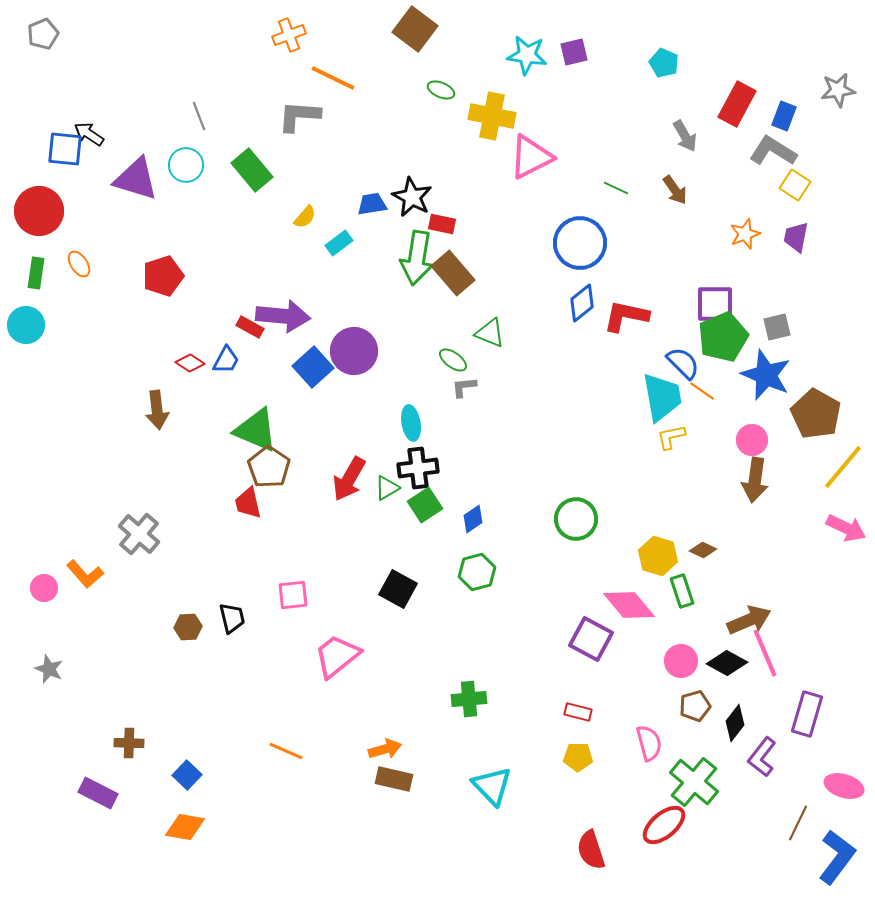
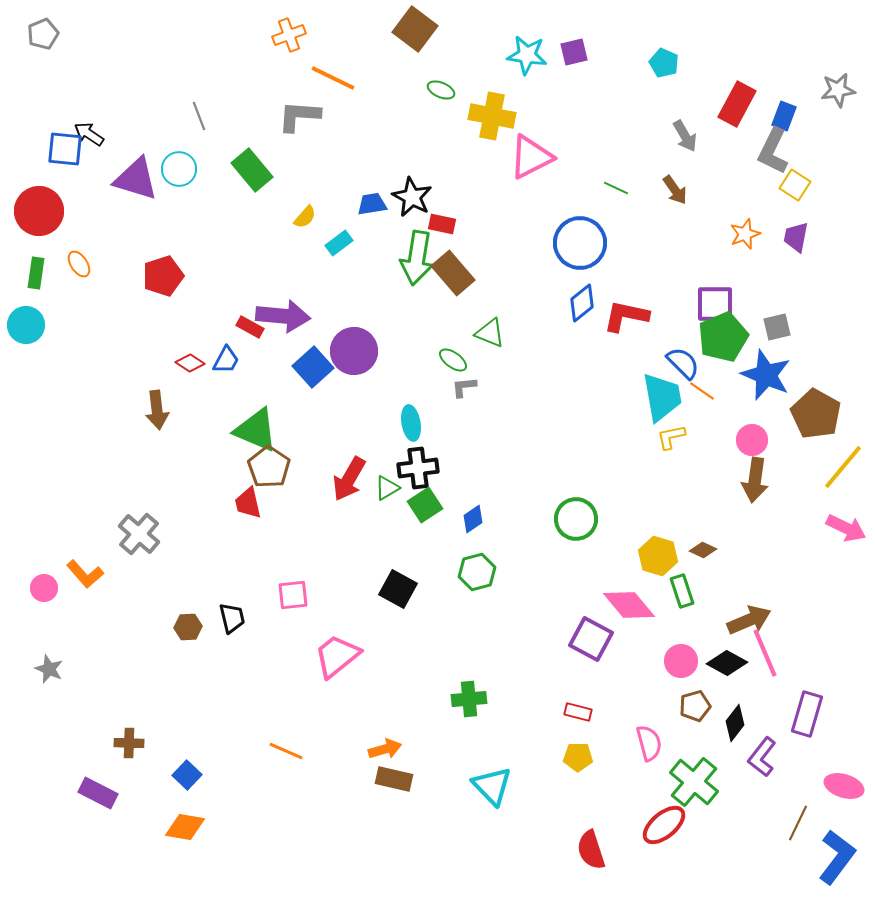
gray L-shape at (773, 151): rotated 96 degrees counterclockwise
cyan circle at (186, 165): moved 7 px left, 4 px down
